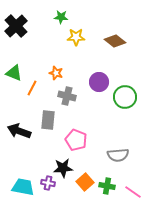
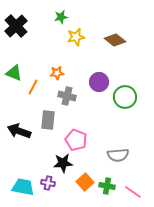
green star: rotated 16 degrees counterclockwise
yellow star: rotated 12 degrees counterclockwise
brown diamond: moved 1 px up
orange star: moved 1 px right; rotated 24 degrees counterclockwise
orange line: moved 1 px right, 1 px up
black star: moved 5 px up
